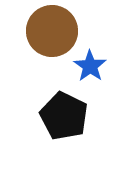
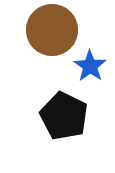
brown circle: moved 1 px up
